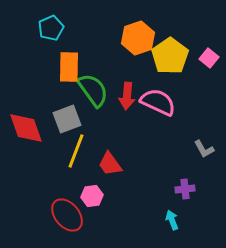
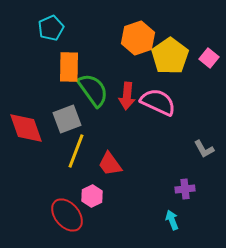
pink hexagon: rotated 20 degrees counterclockwise
